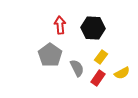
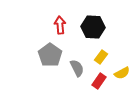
black hexagon: moved 1 px up
red rectangle: moved 1 px right, 3 px down
